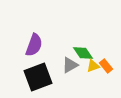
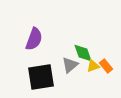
purple semicircle: moved 6 px up
green diamond: rotated 15 degrees clockwise
gray triangle: rotated 12 degrees counterclockwise
black square: moved 3 px right; rotated 12 degrees clockwise
